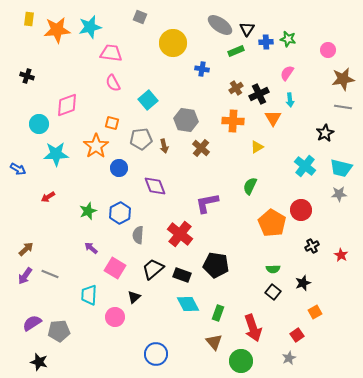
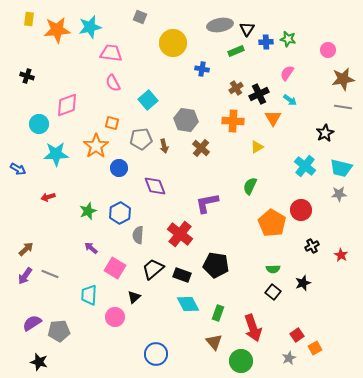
gray ellipse at (220, 25): rotated 45 degrees counterclockwise
cyan arrow at (290, 100): rotated 48 degrees counterclockwise
red arrow at (48, 197): rotated 16 degrees clockwise
orange square at (315, 312): moved 36 px down
